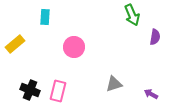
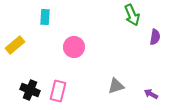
yellow rectangle: moved 1 px down
gray triangle: moved 2 px right, 2 px down
